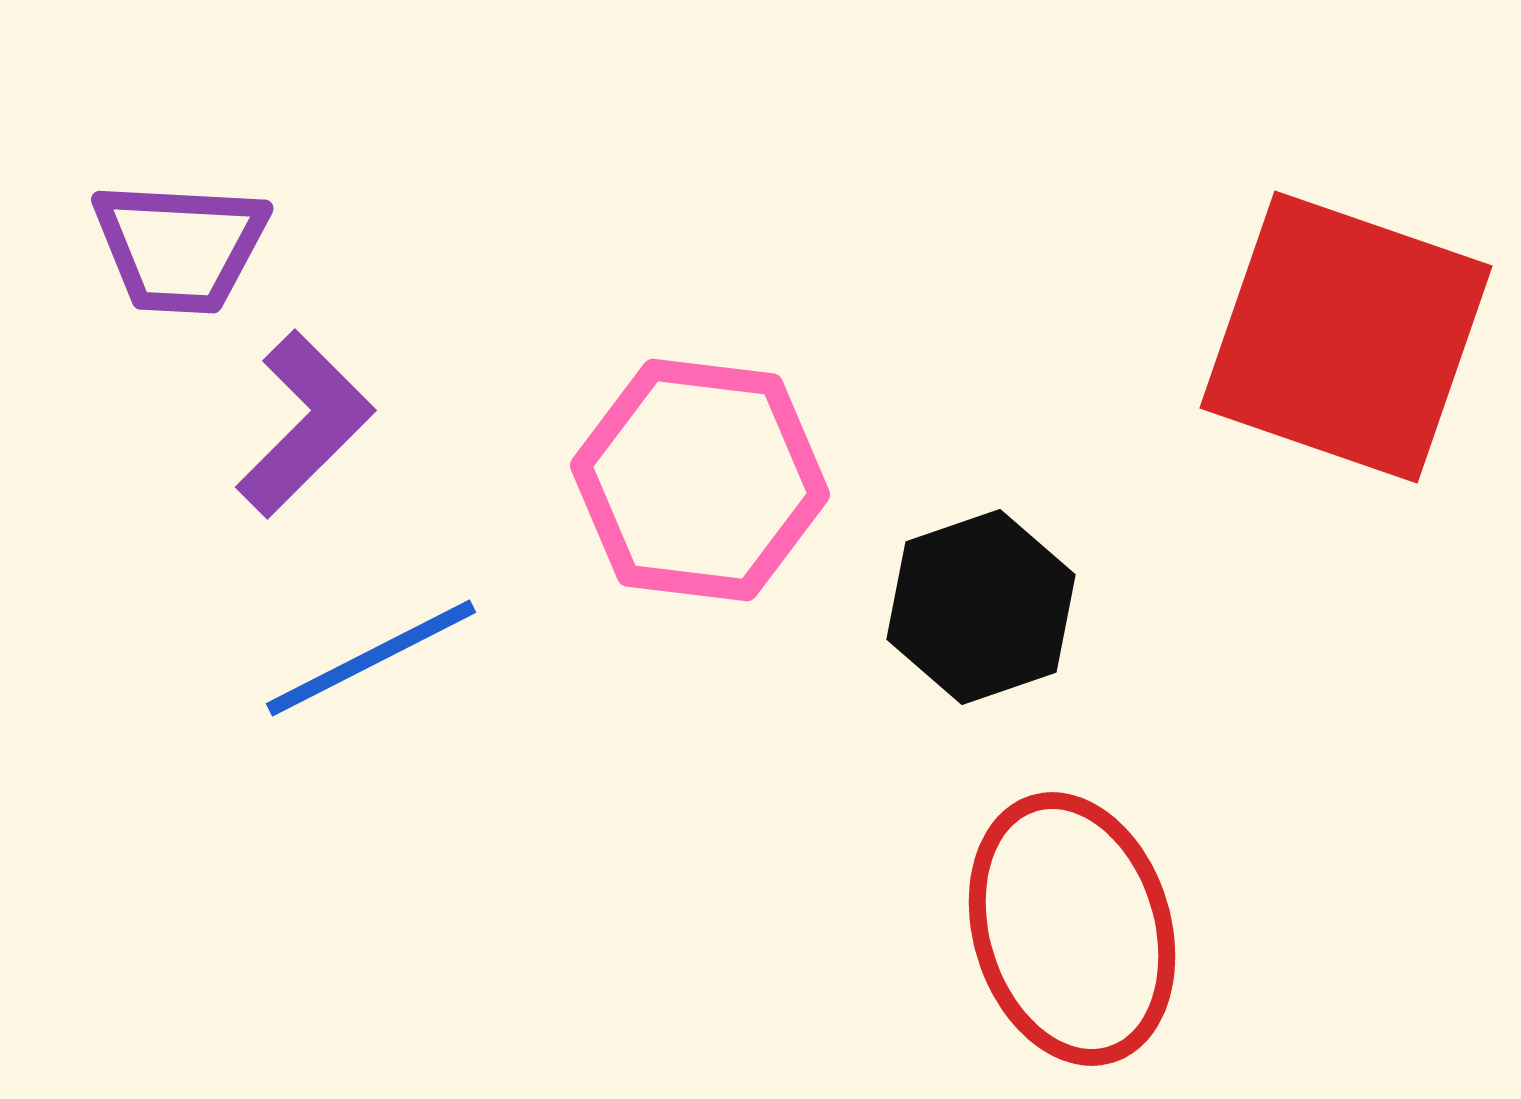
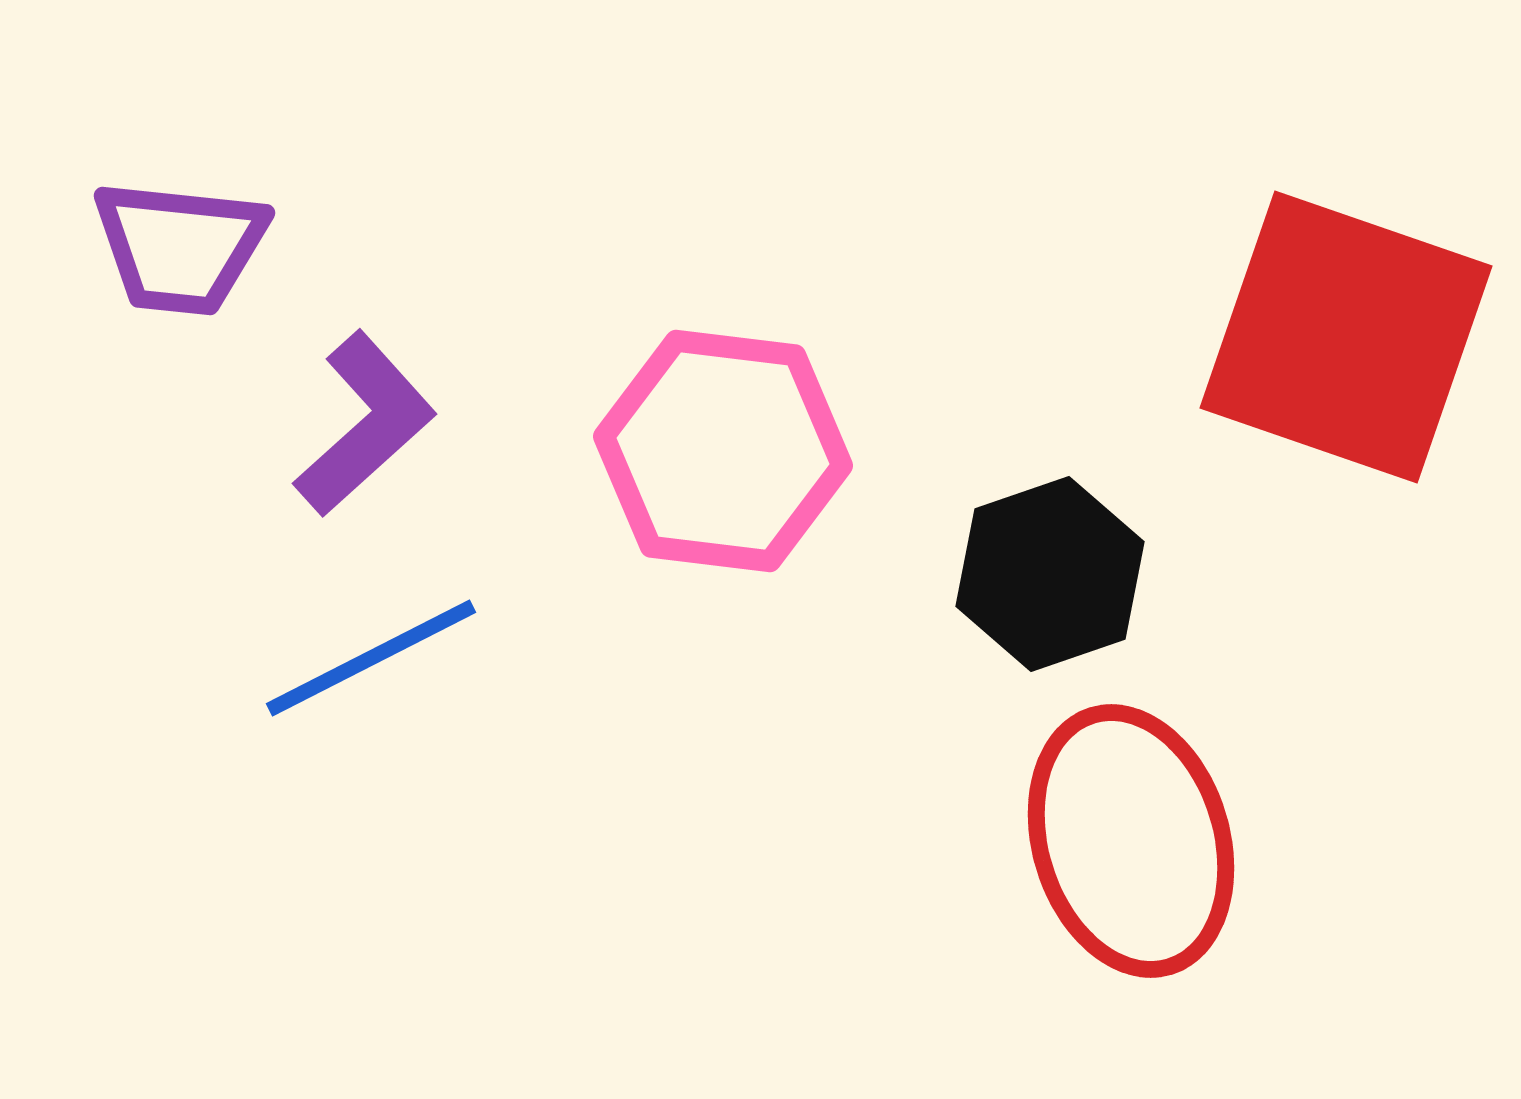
purple trapezoid: rotated 3 degrees clockwise
purple L-shape: moved 60 px right; rotated 3 degrees clockwise
pink hexagon: moved 23 px right, 29 px up
black hexagon: moved 69 px right, 33 px up
red ellipse: moved 59 px right, 88 px up
